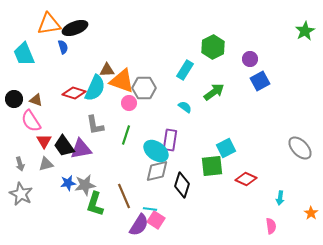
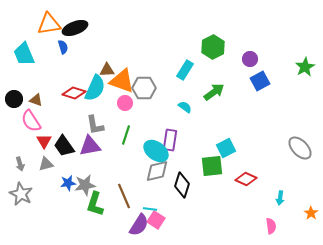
green star at (305, 31): moved 36 px down
pink circle at (129, 103): moved 4 px left
purple triangle at (81, 149): moved 9 px right, 3 px up
